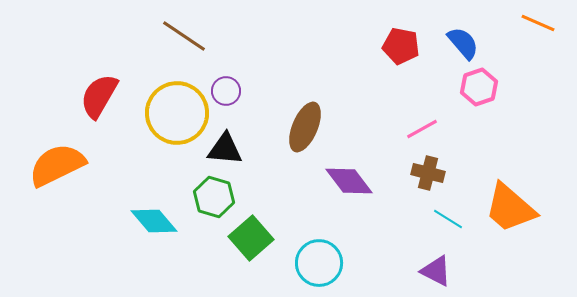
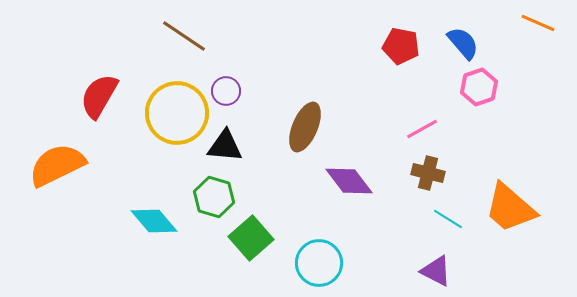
black triangle: moved 3 px up
